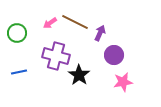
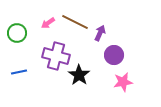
pink arrow: moved 2 px left
